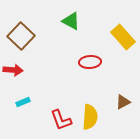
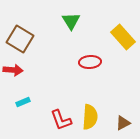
green triangle: rotated 30 degrees clockwise
brown square: moved 1 px left, 3 px down; rotated 12 degrees counterclockwise
brown triangle: moved 21 px down
